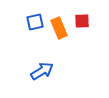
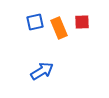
red square: moved 1 px down
